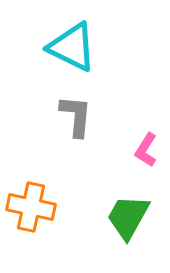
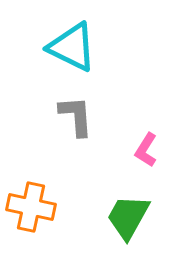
gray L-shape: rotated 9 degrees counterclockwise
